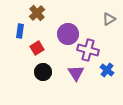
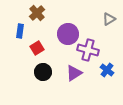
purple triangle: moved 2 px left; rotated 30 degrees clockwise
